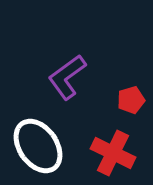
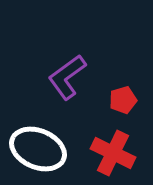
red pentagon: moved 8 px left
white ellipse: moved 3 px down; rotated 32 degrees counterclockwise
